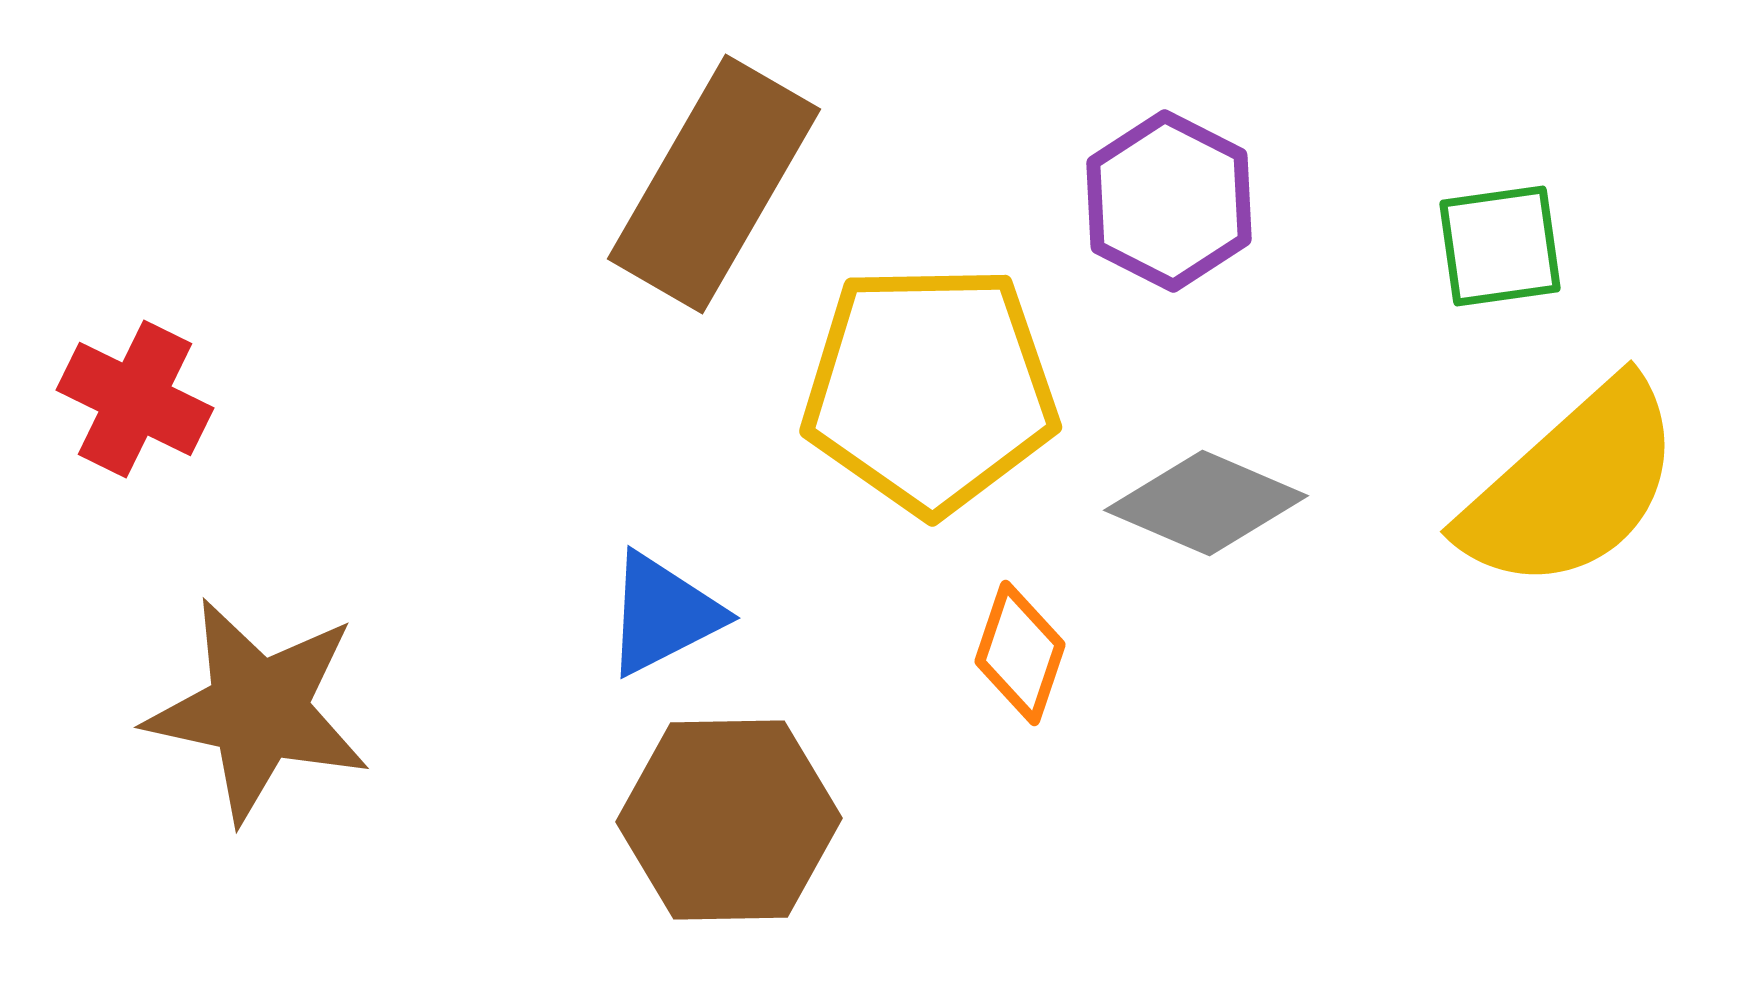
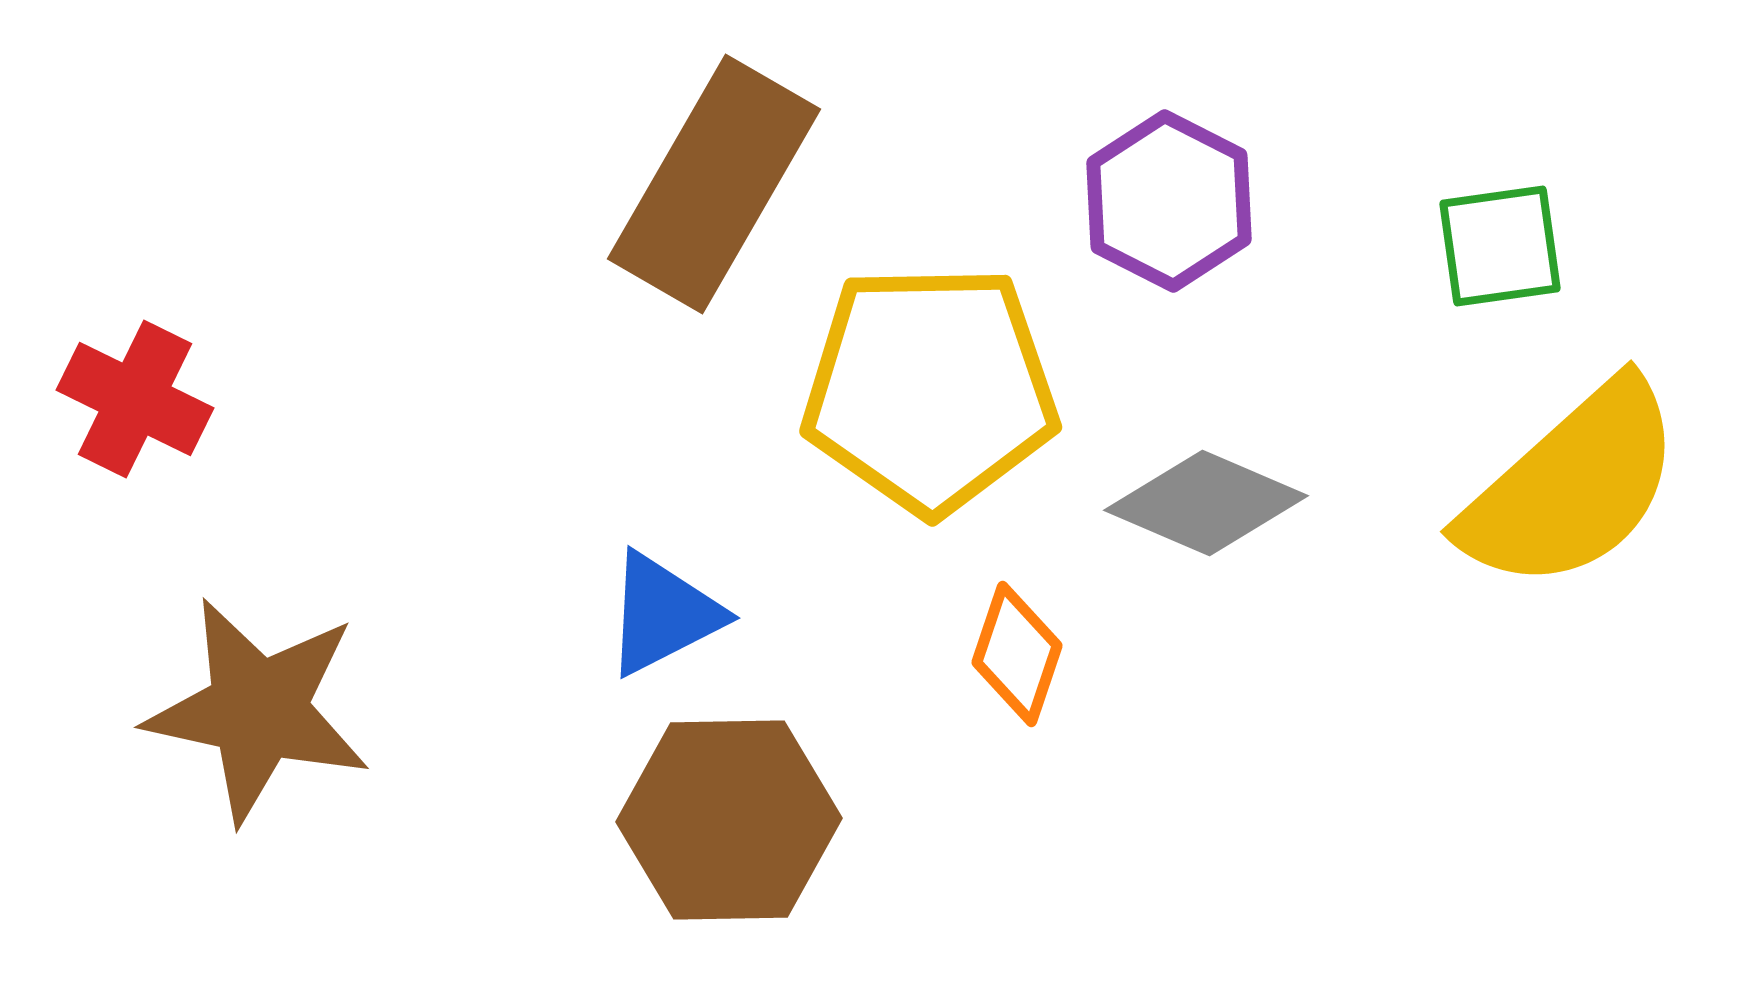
orange diamond: moved 3 px left, 1 px down
